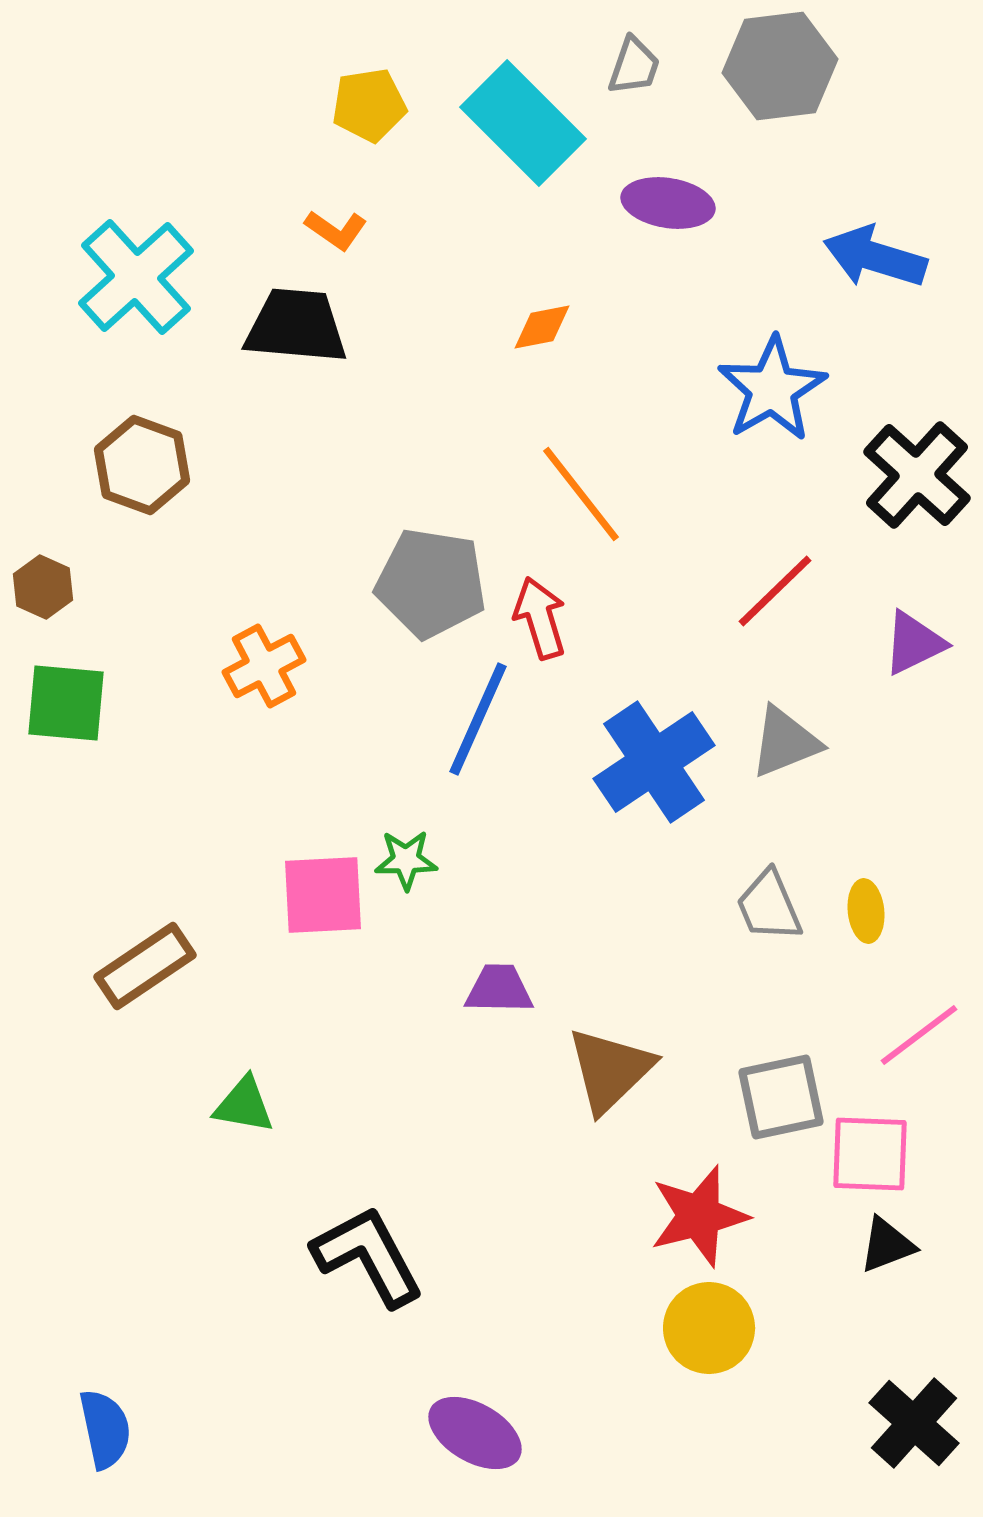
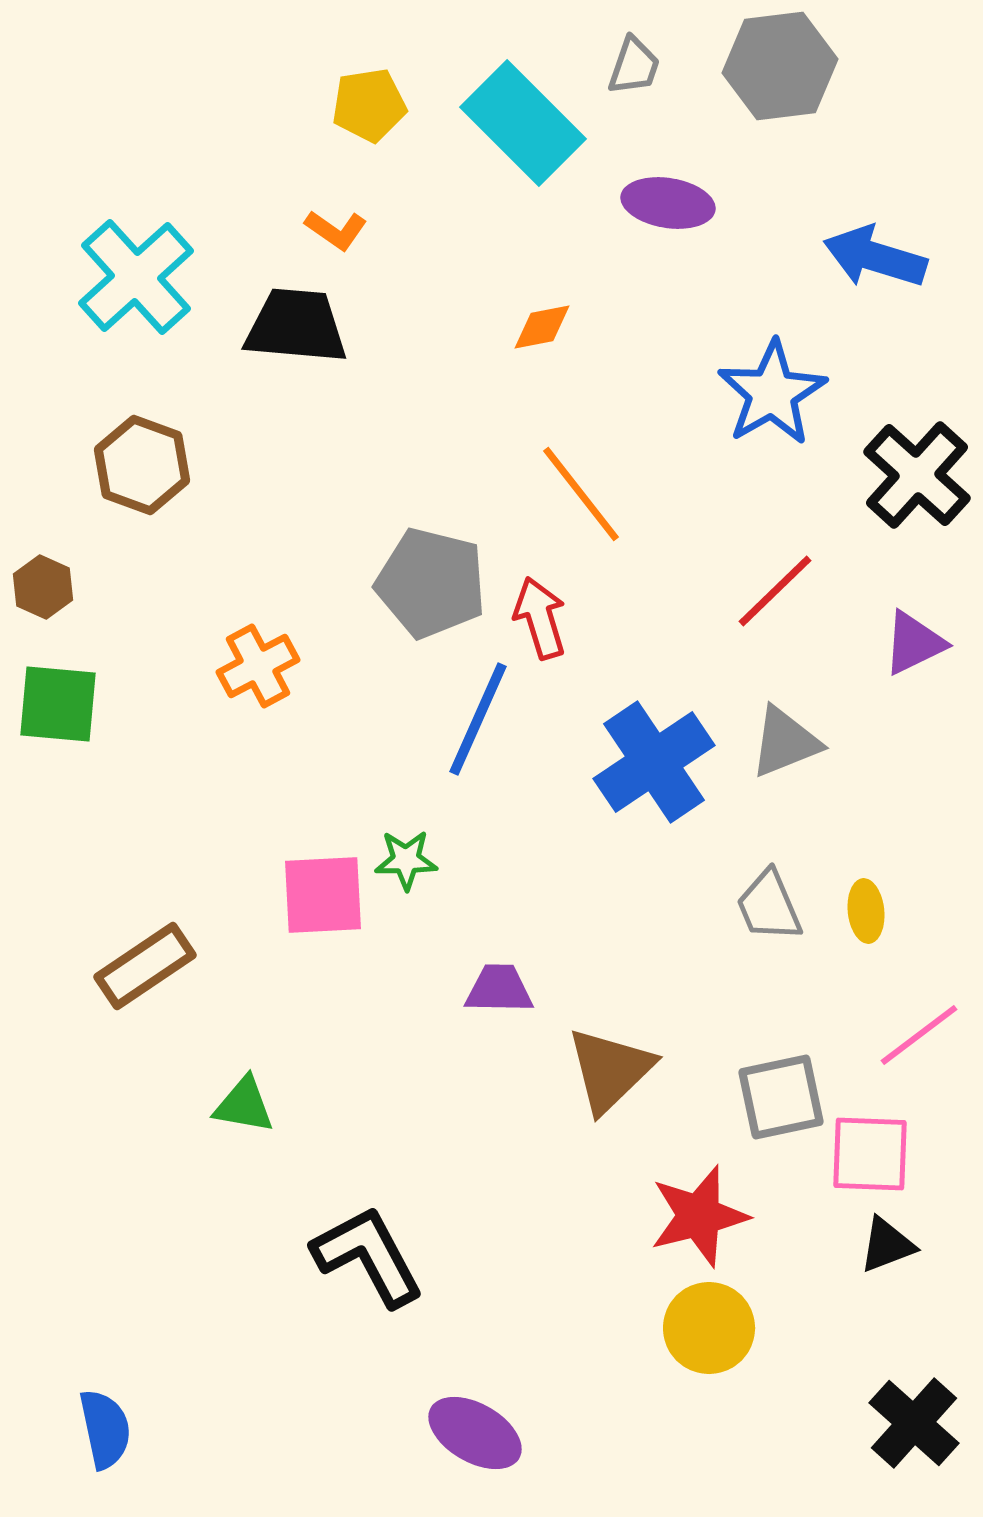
blue star at (772, 389): moved 4 px down
gray pentagon at (431, 583): rotated 5 degrees clockwise
orange cross at (264, 666): moved 6 px left
green square at (66, 703): moved 8 px left, 1 px down
